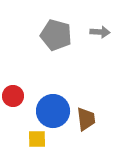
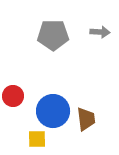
gray pentagon: moved 3 px left; rotated 16 degrees counterclockwise
